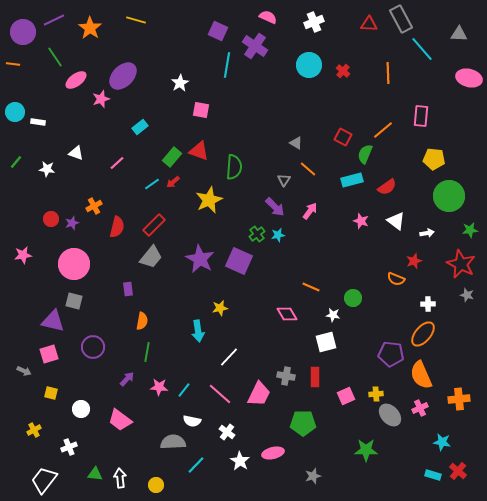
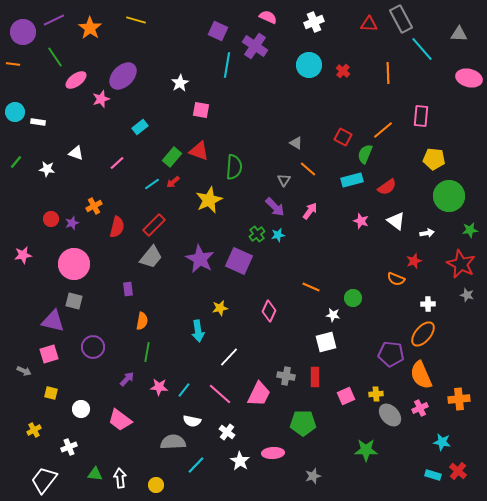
pink diamond at (287, 314): moved 18 px left, 3 px up; rotated 55 degrees clockwise
pink ellipse at (273, 453): rotated 10 degrees clockwise
